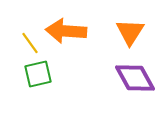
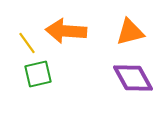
orange triangle: rotated 44 degrees clockwise
yellow line: moved 3 px left
purple diamond: moved 2 px left
